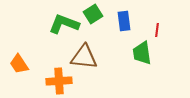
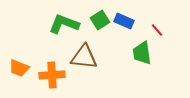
green square: moved 7 px right, 6 px down
blue rectangle: rotated 60 degrees counterclockwise
red line: rotated 48 degrees counterclockwise
orange trapezoid: moved 4 px down; rotated 35 degrees counterclockwise
orange cross: moved 7 px left, 6 px up
